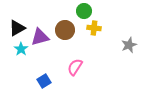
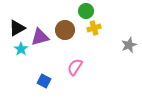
green circle: moved 2 px right
yellow cross: rotated 24 degrees counterclockwise
blue square: rotated 32 degrees counterclockwise
